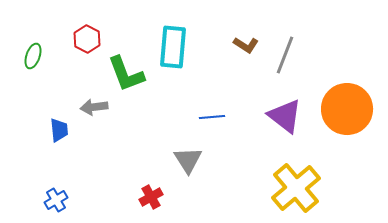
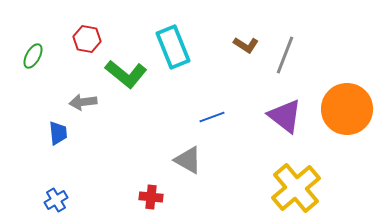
red hexagon: rotated 16 degrees counterclockwise
cyan rectangle: rotated 27 degrees counterclockwise
green ellipse: rotated 10 degrees clockwise
green L-shape: rotated 30 degrees counterclockwise
gray arrow: moved 11 px left, 5 px up
blue line: rotated 15 degrees counterclockwise
blue trapezoid: moved 1 px left, 3 px down
gray triangle: rotated 28 degrees counterclockwise
red cross: rotated 35 degrees clockwise
